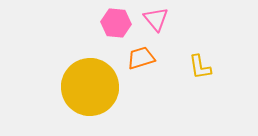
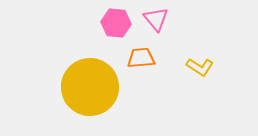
orange trapezoid: rotated 12 degrees clockwise
yellow L-shape: rotated 48 degrees counterclockwise
